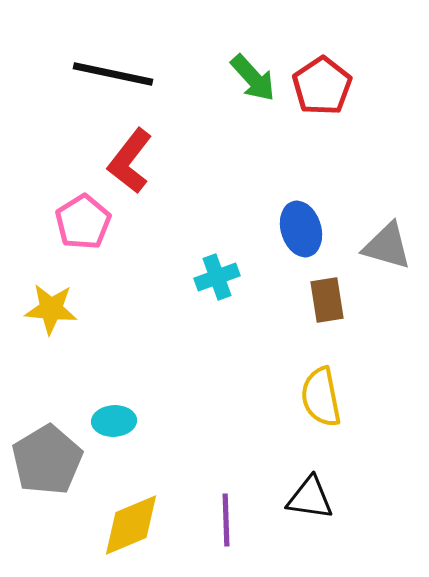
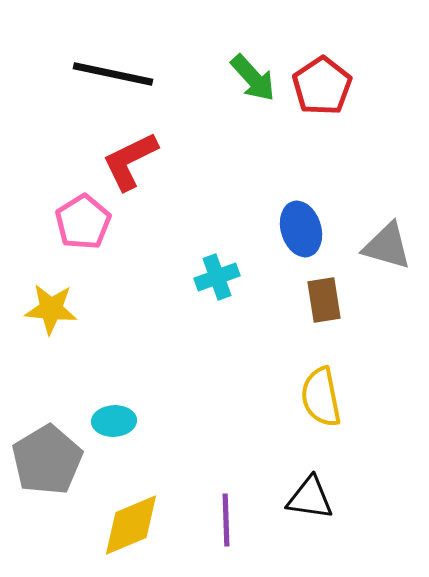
red L-shape: rotated 26 degrees clockwise
brown rectangle: moved 3 px left
